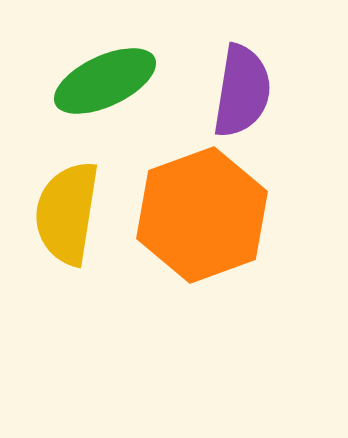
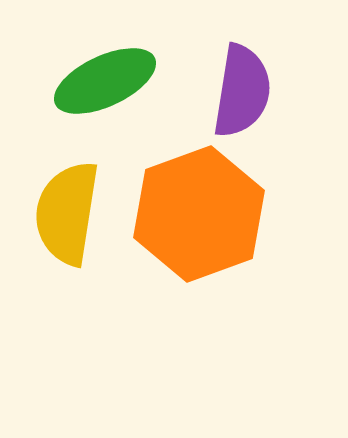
orange hexagon: moved 3 px left, 1 px up
